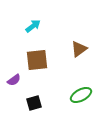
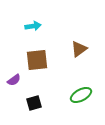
cyan arrow: rotated 28 degrees clockwise
